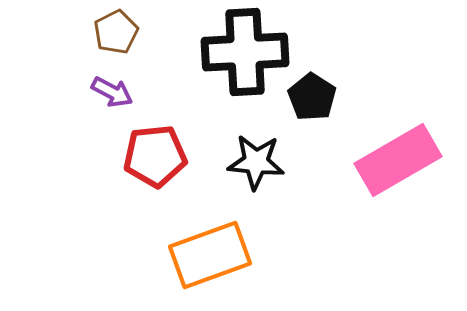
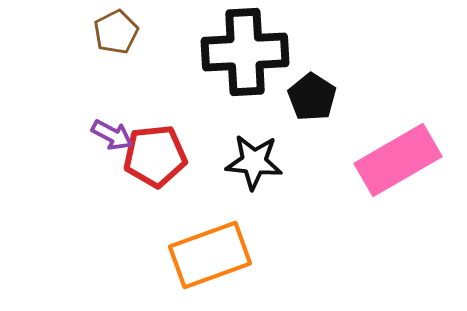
purple arrow: moved 43 px down
black star: moved 2 px left
